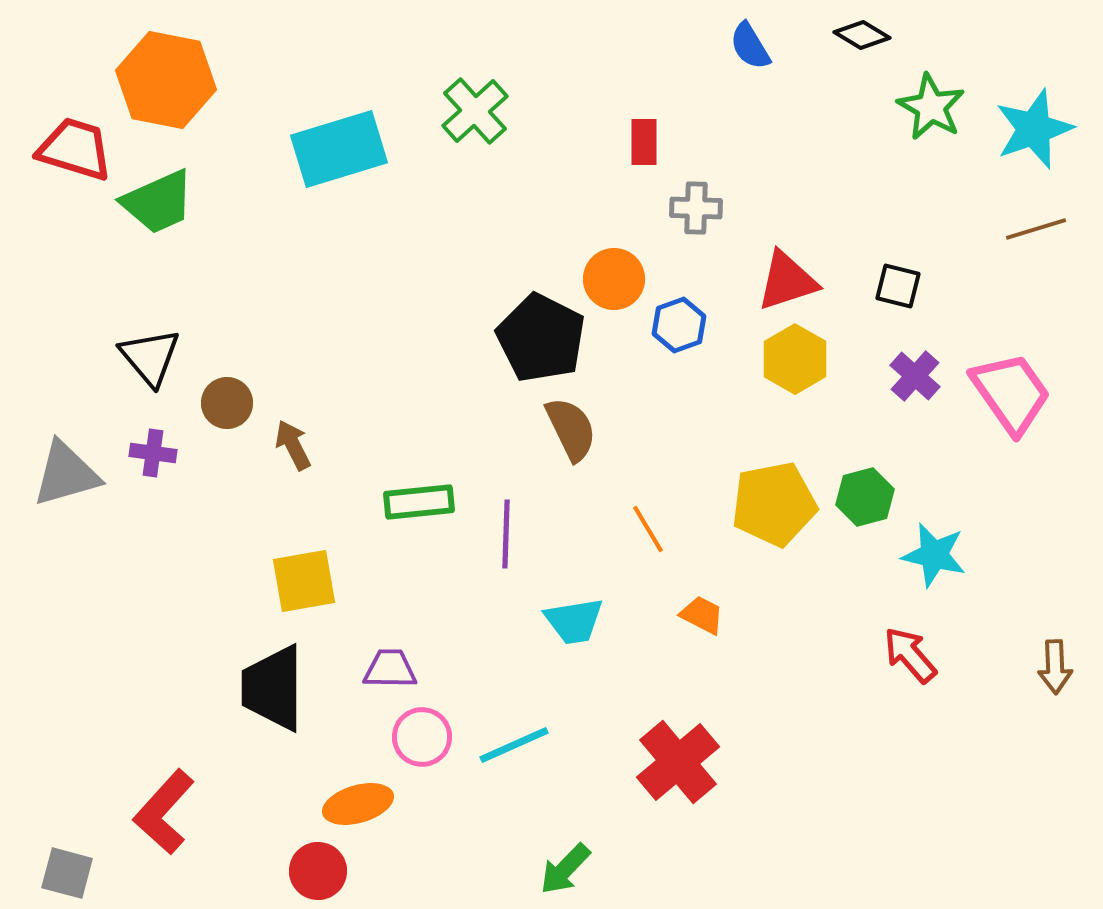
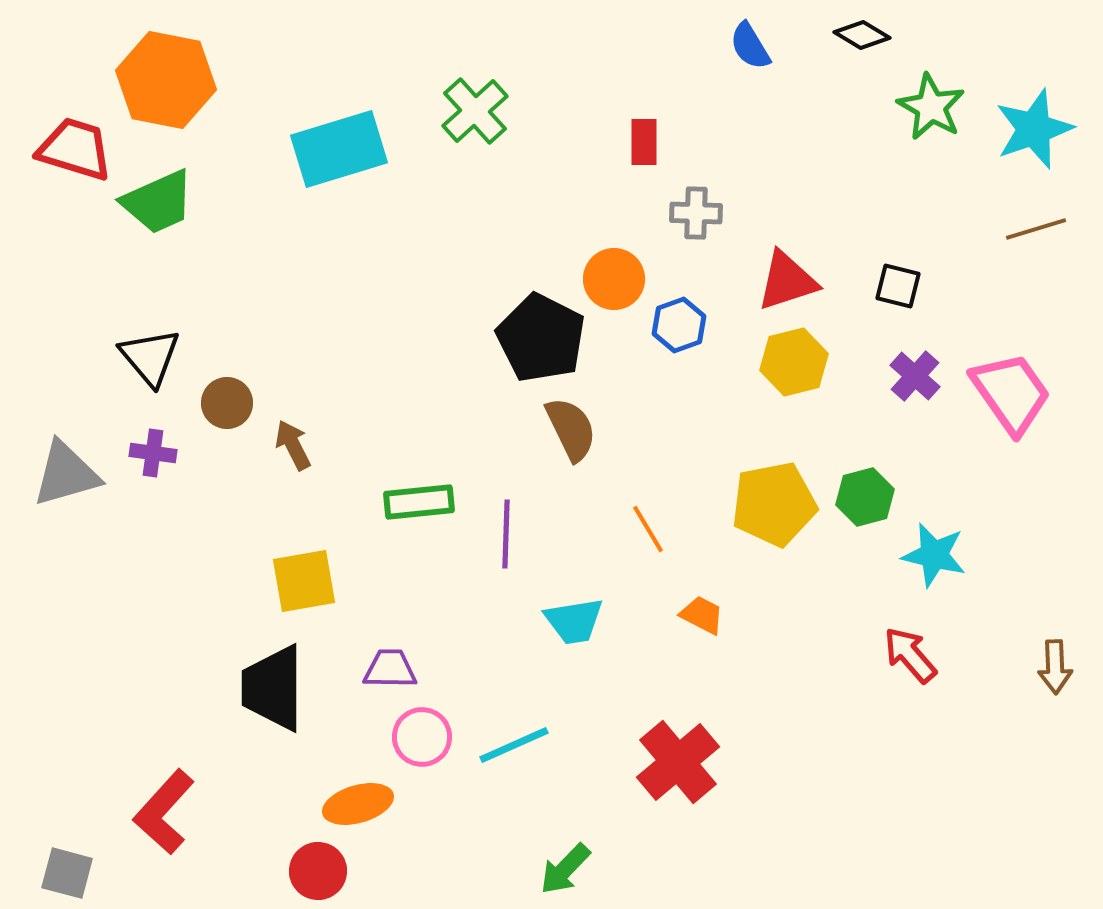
gray cross at (696, 208): moved 5 px down
yellow hexagon at (795, 359): moved 1 px left, 3 px down; rotated 16 degrees clockwise
